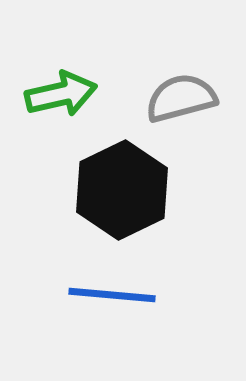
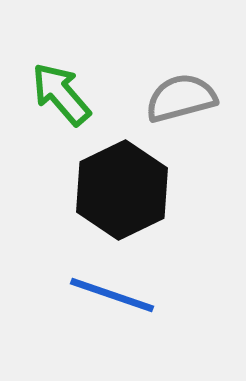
green arrow: rotated 118 degrees counterclockwise
blue line: rotated 14 degrees clockwise
